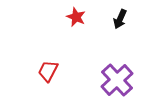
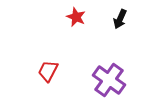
purple cross: moved 8 px left; rotated 12 degrees counterclockwise
